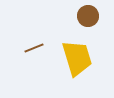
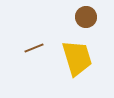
brown circle: moved 2 px left, 1 px down
